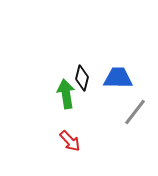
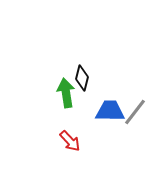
blue trapezoid: moved 8 px left, 33 px down
green arrow: moved 1 px up
